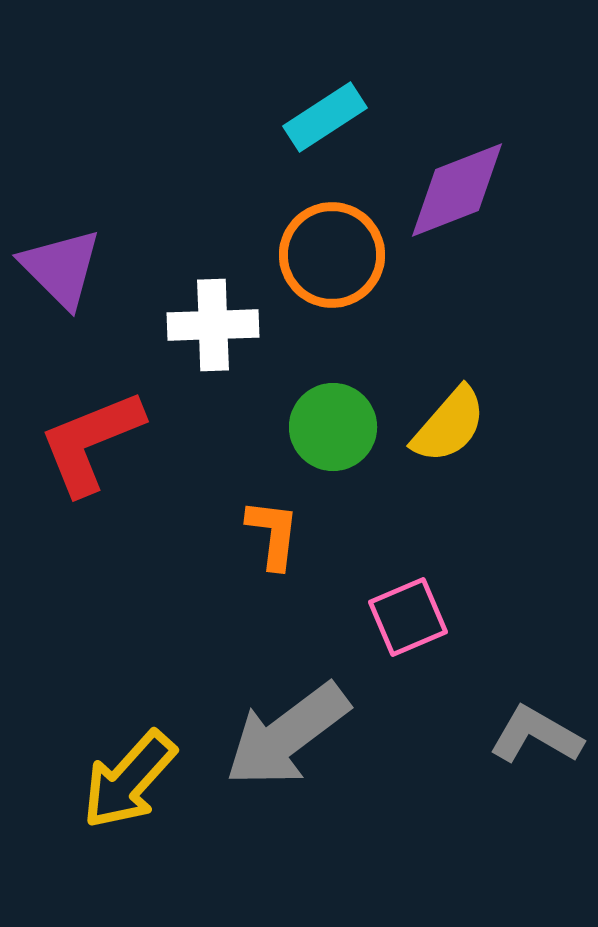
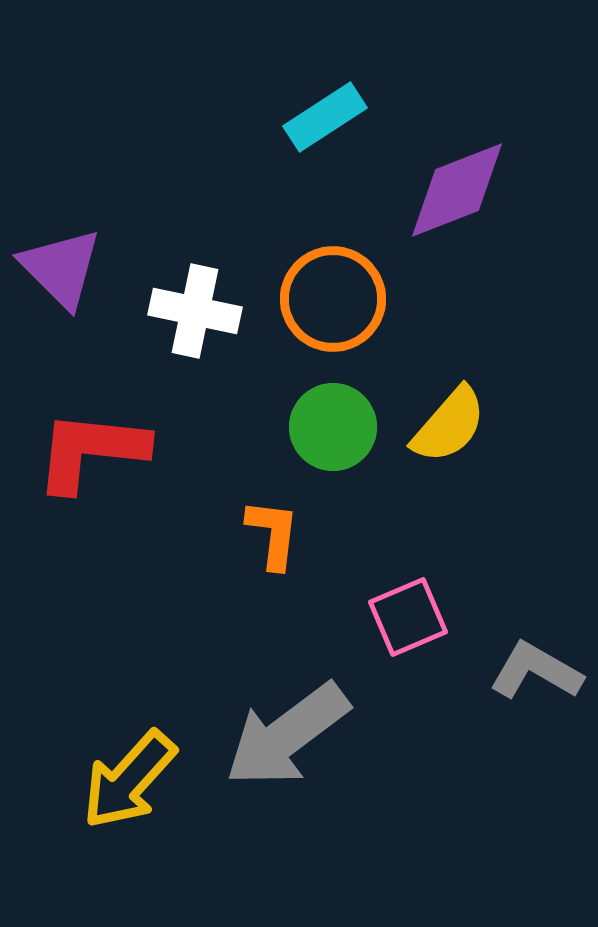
orange circle: moved 1 px right, 44 px down
white cross: moved 18 px left, 14 px up; rotated 14 degrees clockwise
red L-shape: moved 9 px down; rotated 28 degrees clockwise
gray L-shape: moved 64 px up
